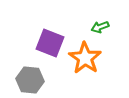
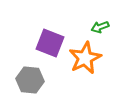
orange star: rotated 12 degrees clockwise
